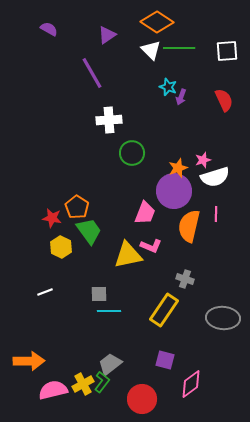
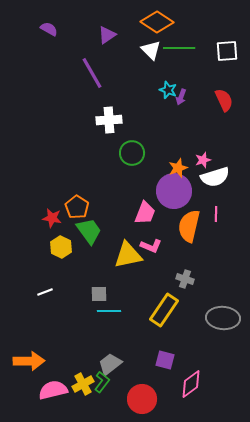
cyan star: moved 3 px down
